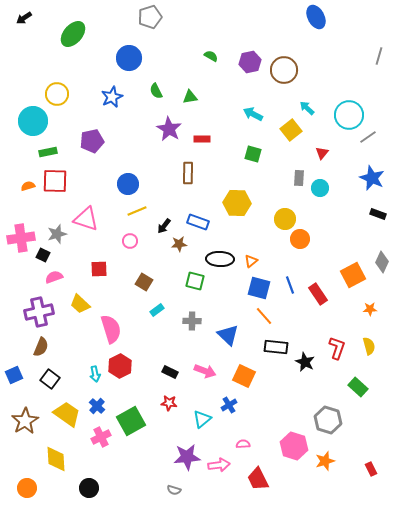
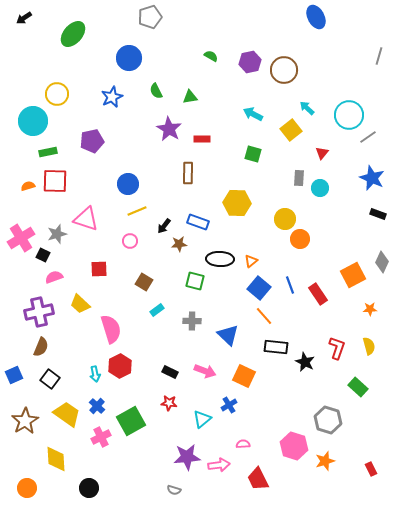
pink cross at (21, 238): rotated 24 degrees counterclockwise
blue square at (259, 288): rotated 25 degrees clockwise
